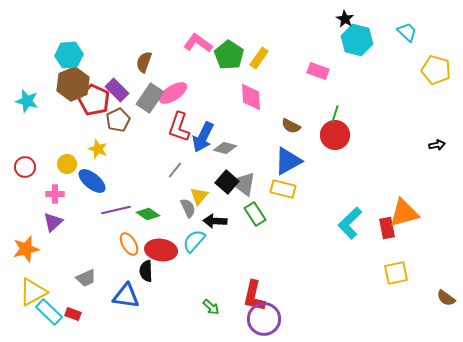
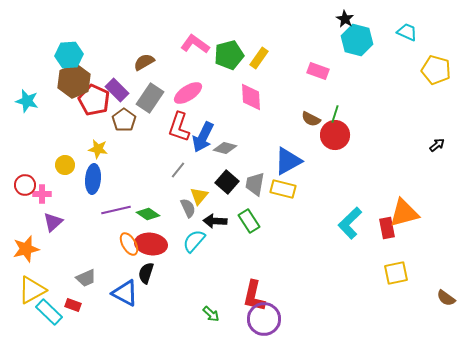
cyan trapezoid at (407, 32): rotated 20 degrees counterclockwise
pink L-shape at (198, 43): moved 3 px left, 1 px down
green pentagon at (229, 55): rotated 24 degrees clockwise
brown semicircle at (144, 62): rotated 40 degrees clockwise
brown hexagon at (73, 84): moved 1 px right, 3 px up
pink ellipse at (173, 93): moved 15 px right
brown pentagon at (118, 120): moved 6 px right; rotated 10 degrees counterclockwise
brown semicircle at (291, 126): moved 20 px right, 7 px up
black arrow at (437, 145): rotated 28 degrees counterclockwise
yellow star at (98, 149): rotated 12 degrees counterclockwise
yellow circle at (67, 164): moved 2 px left, 1 px down
red circle at (25, 167): moved 18 px down
gray line at (175, 170): moved 3 px right
blue ellipse at (92, 181): moved 1 px right, 2 px up; rotated 56 degrees clockwise
gray trapezoid at (245, 184): moved 10 px right
pink cross at (55, 194): moved 13 px left
green rectangle at (255, 214): moved 6 px left, 7 px down
red ellipse at (161, 250): moved 10 px left, 6 px up
black semicircle at (146, 271): moved 2 px down; rotated 20 degrees clockwise
yellow triangle at (33, 292): moved 1 px left, 2 px up
blue triangle at (126, 296): moved 1 px left, 3 px up; rotated 20 degrees clockwise
green arrow at (211, 307): moved 7 px down
red rectangle at (73, 314): moved 9 px up
